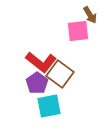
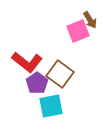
brown arrow: moved 5 px down
pink square: rotated 15 degrees counterclockwise
red L-shape: moved 14 px left
cyan square: moved 2 px right
